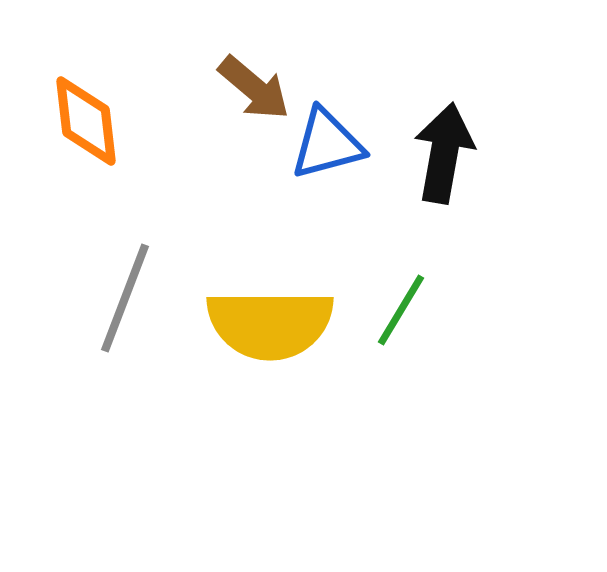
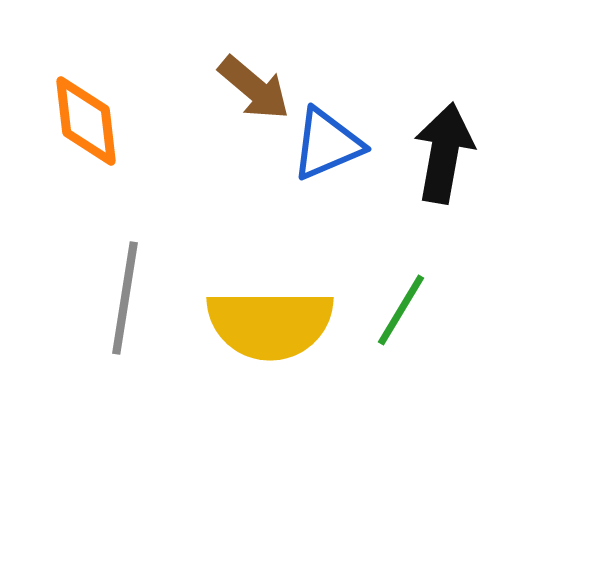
blue triangle: rotated 8 degrees counterclockwise
gray line: rotated 12 degrees counterclockwise
